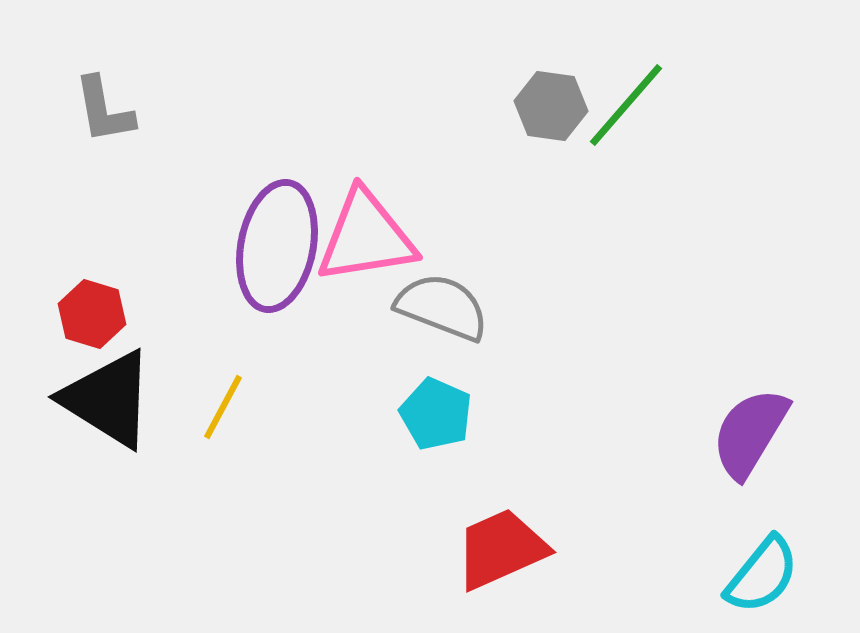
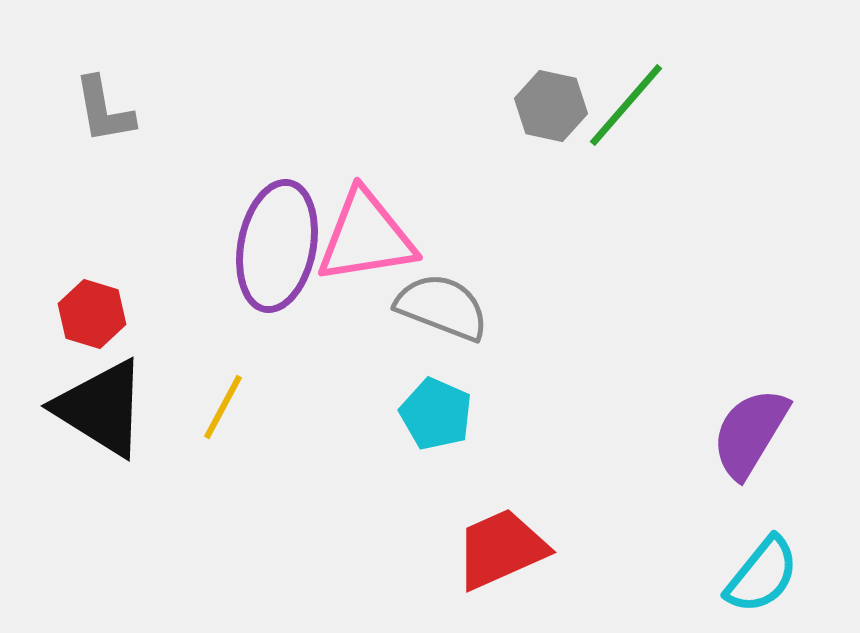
gray hexagon: rotated 4 degrees clockwise
black triangle: moved 7 px left, 9 px down
